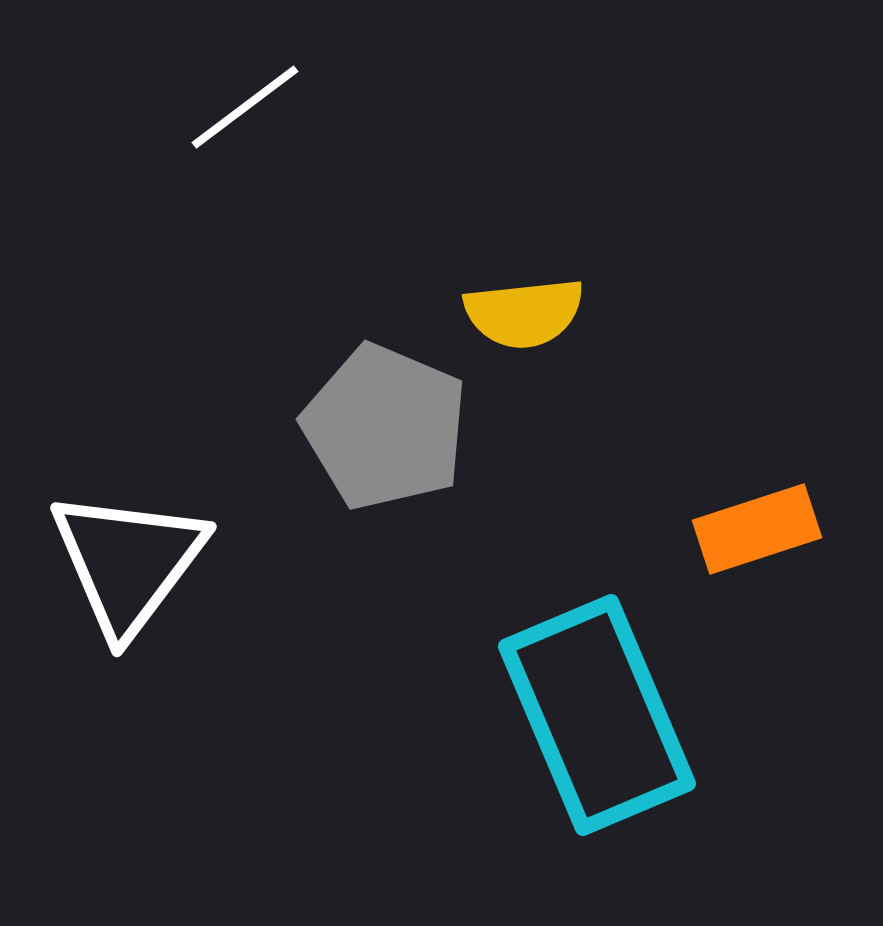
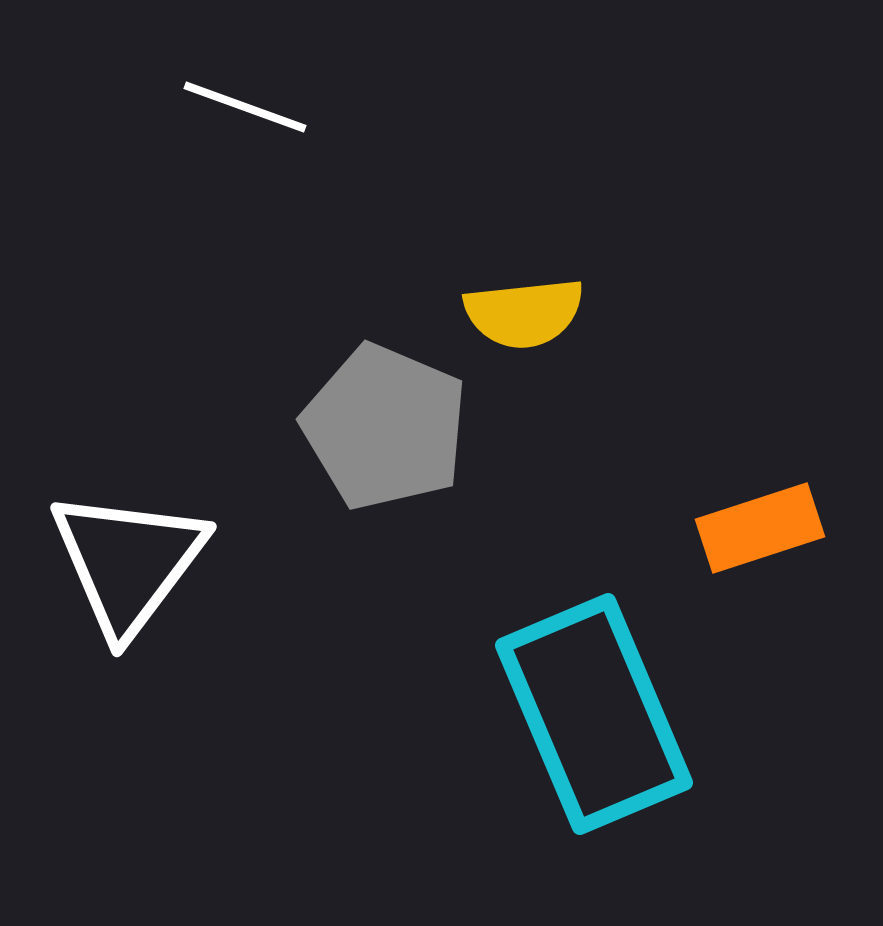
white line: rotated 57 degrees clockwise
orange rectangle: moved 3 px right, 1 px up
cyan rectangle: moved 3 px left, 1 px up
